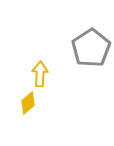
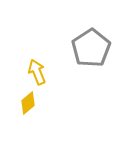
yellow arrow: moved 3 px left, 2 px up; rotated 25 degrees counterclockwise
